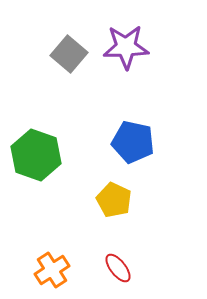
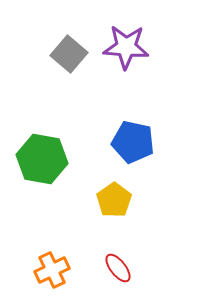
purple star: rotated 6 degrees clockwise
green hexagon: moved 6 px right, 4 px down; rotated 9 degrees counterclockwise
yellow pentagon: rotated 12 degrees clockwise
orange cross: rotated 8 degrees clockwise
